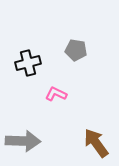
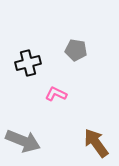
gray arrow: rotated 20 degrees clockwise
